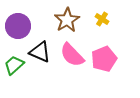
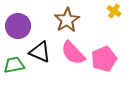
yellow cross: moved 12 px right, 8 px up
pink semicircle: moved 1 px right, 2 px up
green trapezoid: rotated 30 degrees clockwise
